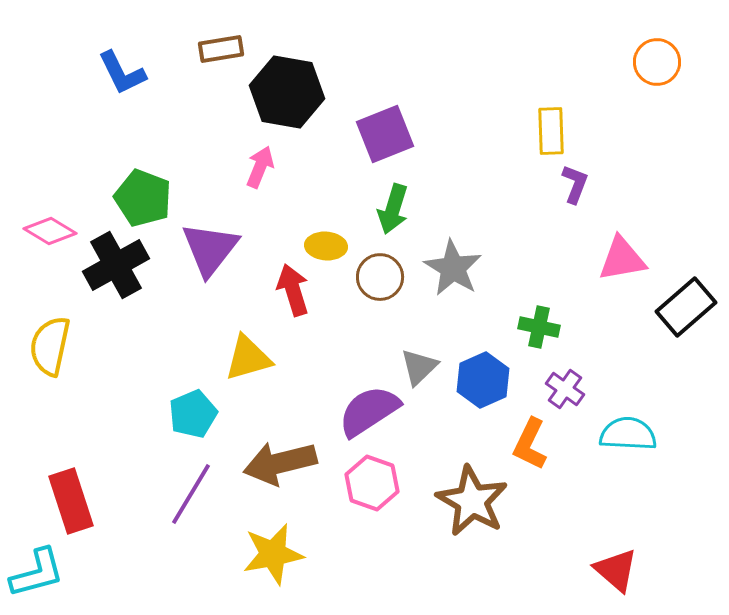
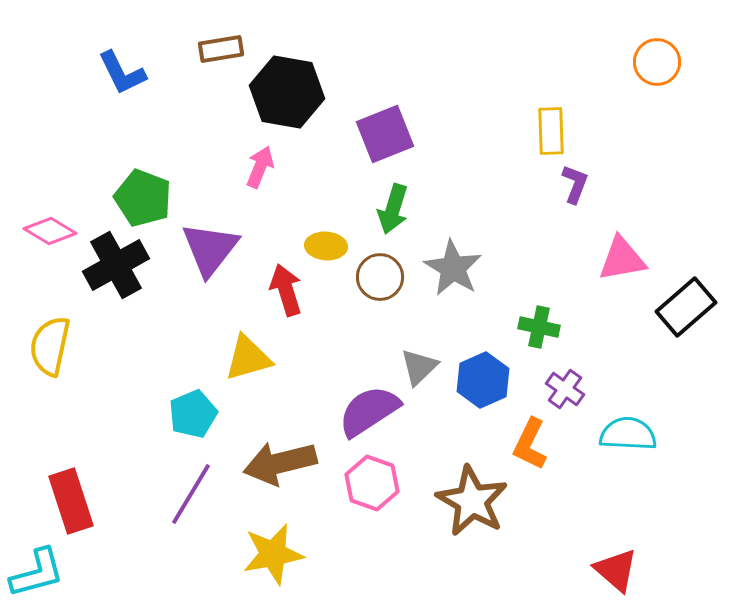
red arrow: moved 7 px left
